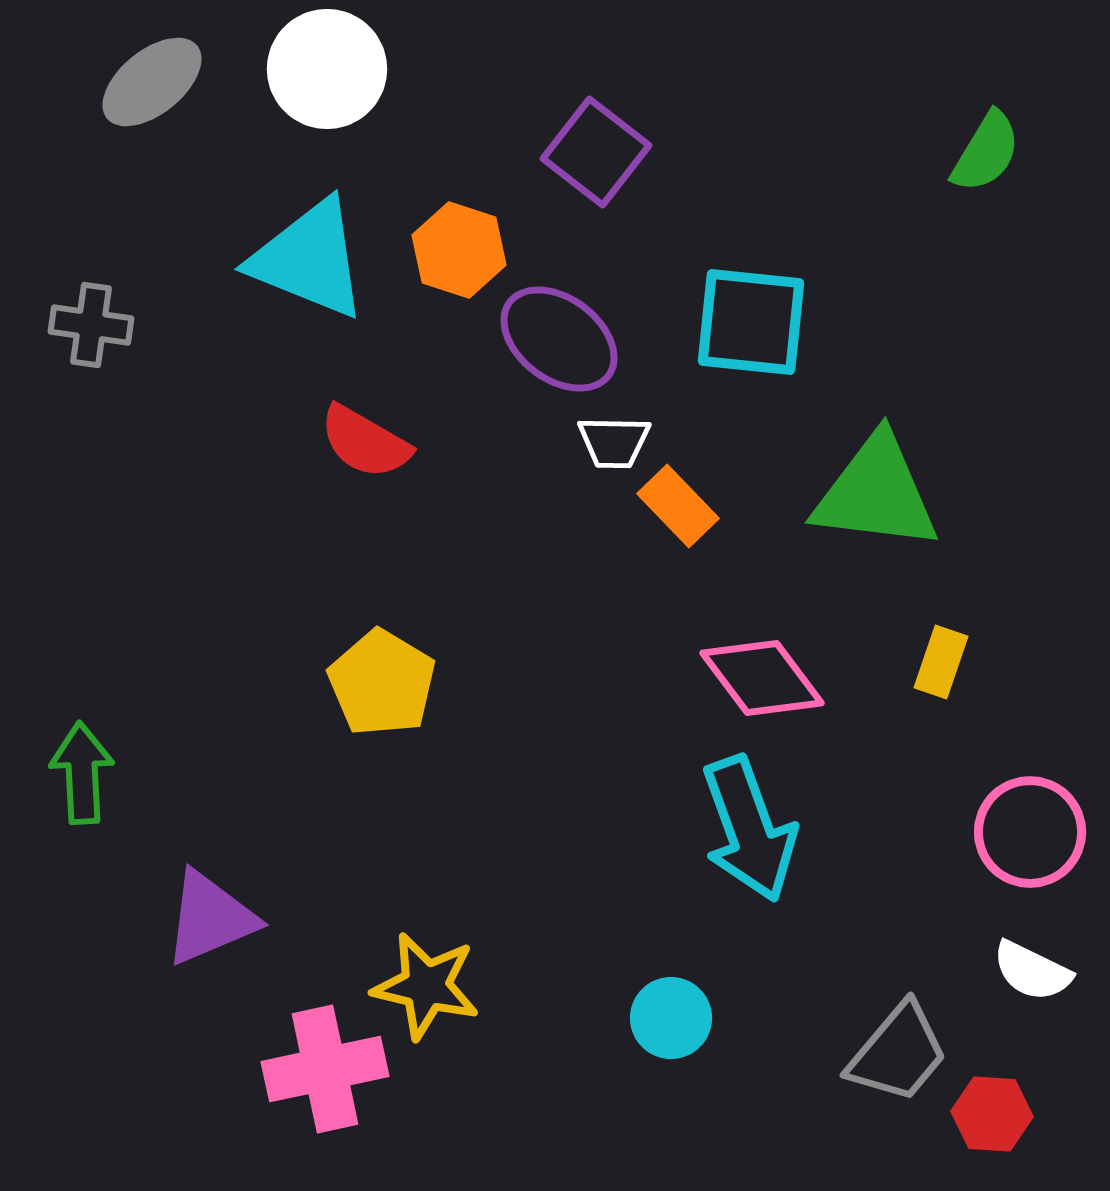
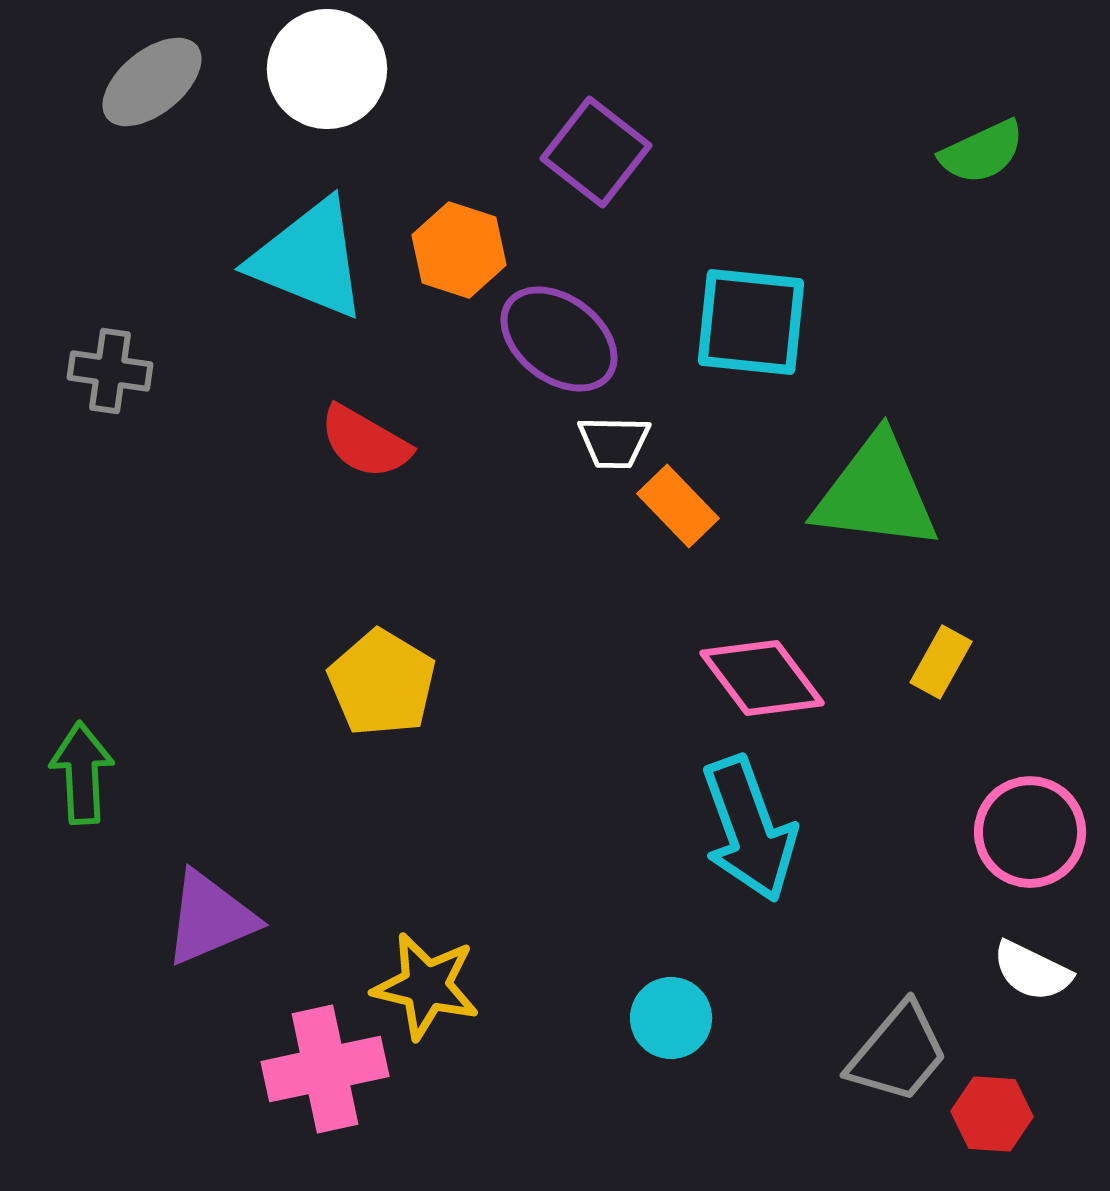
green semicircle: moved 4 px left; rotated 34 degrees clockwise
gray cross: moved 19 px right, 46 px down
yellow rectangle: rotated 10 degrees clockwise
